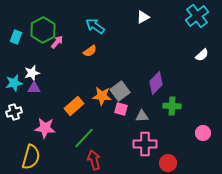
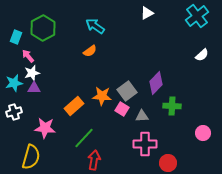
white triangle: moved 4 px right, 4 px up
green hexagon: moved 2 px up
pink arrow: moved 29 px left, 14 px down; rotated 80 degrees counterclockwise
gray square: moved 7 px right
pink square: moved 1 px right; rotated 16 degrees clockwise
red arrow: rotated 24 degrees clockwise
